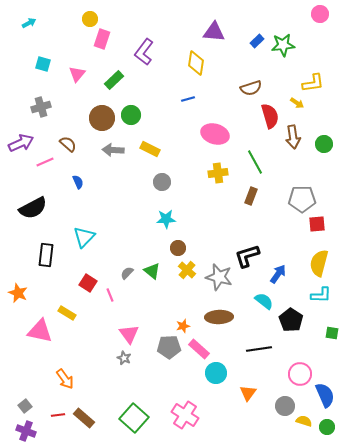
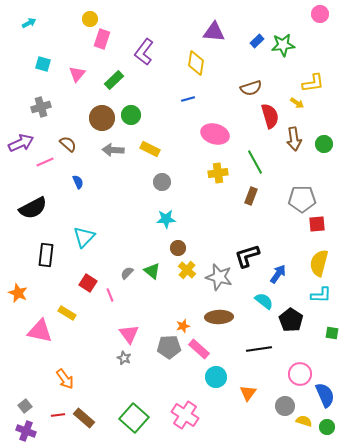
brown arrow at (293, 137): moved 1 px right, 2 px down
cyan circle at (216, 373): moved 4 px down
